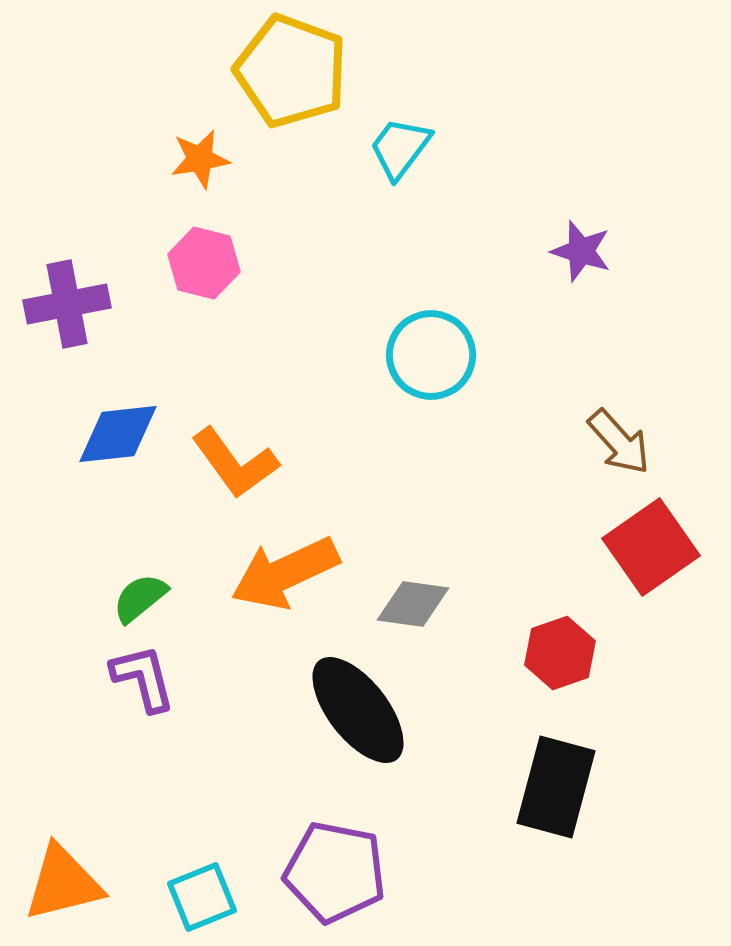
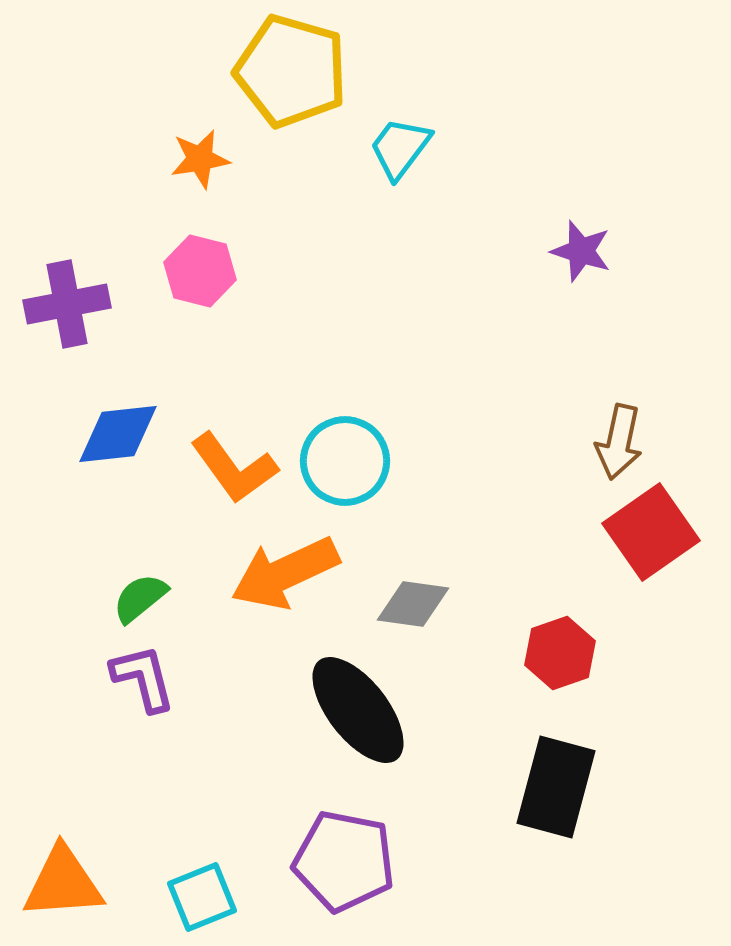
yellow pentagon: rotated 4 degrees counterclockwise
pink hexagon: moved 4 px left, 8 px down
cyan circle: moved 86 px left, 106 px down
brown arrow: rotated 54 degrees clockwise
orange L-shape: moved 1 px left, 5 px down
red square: moved 15 px up
purple pentagon: moved 9 px right, 11 px up
orange triangle: rotated 10 degrees clockwise
